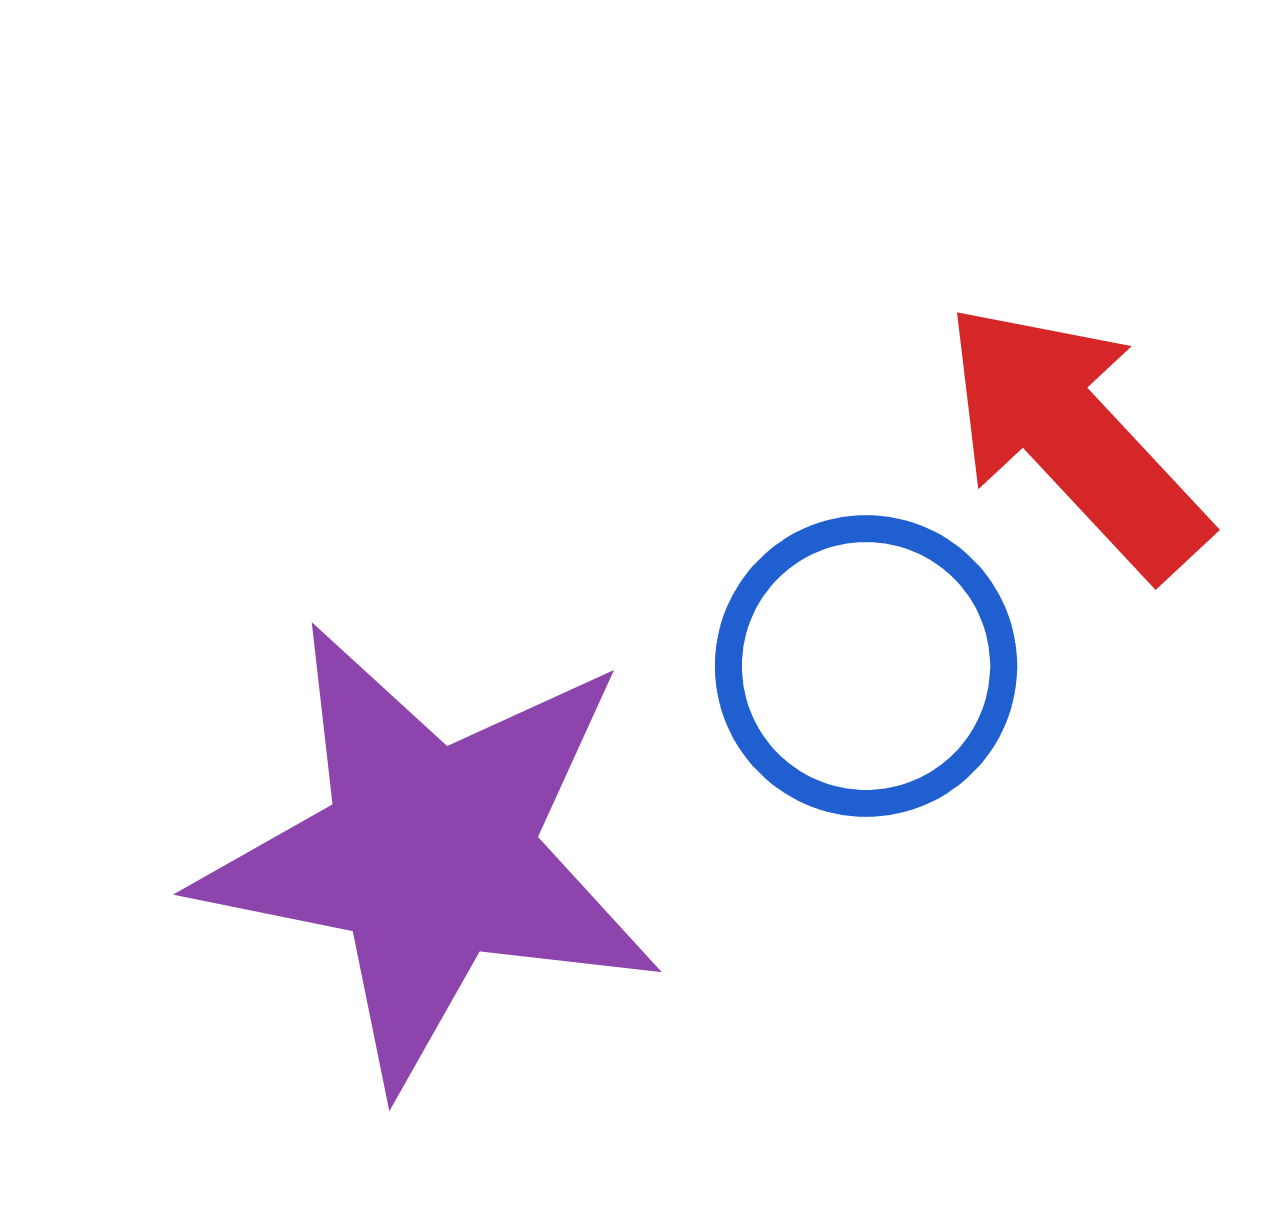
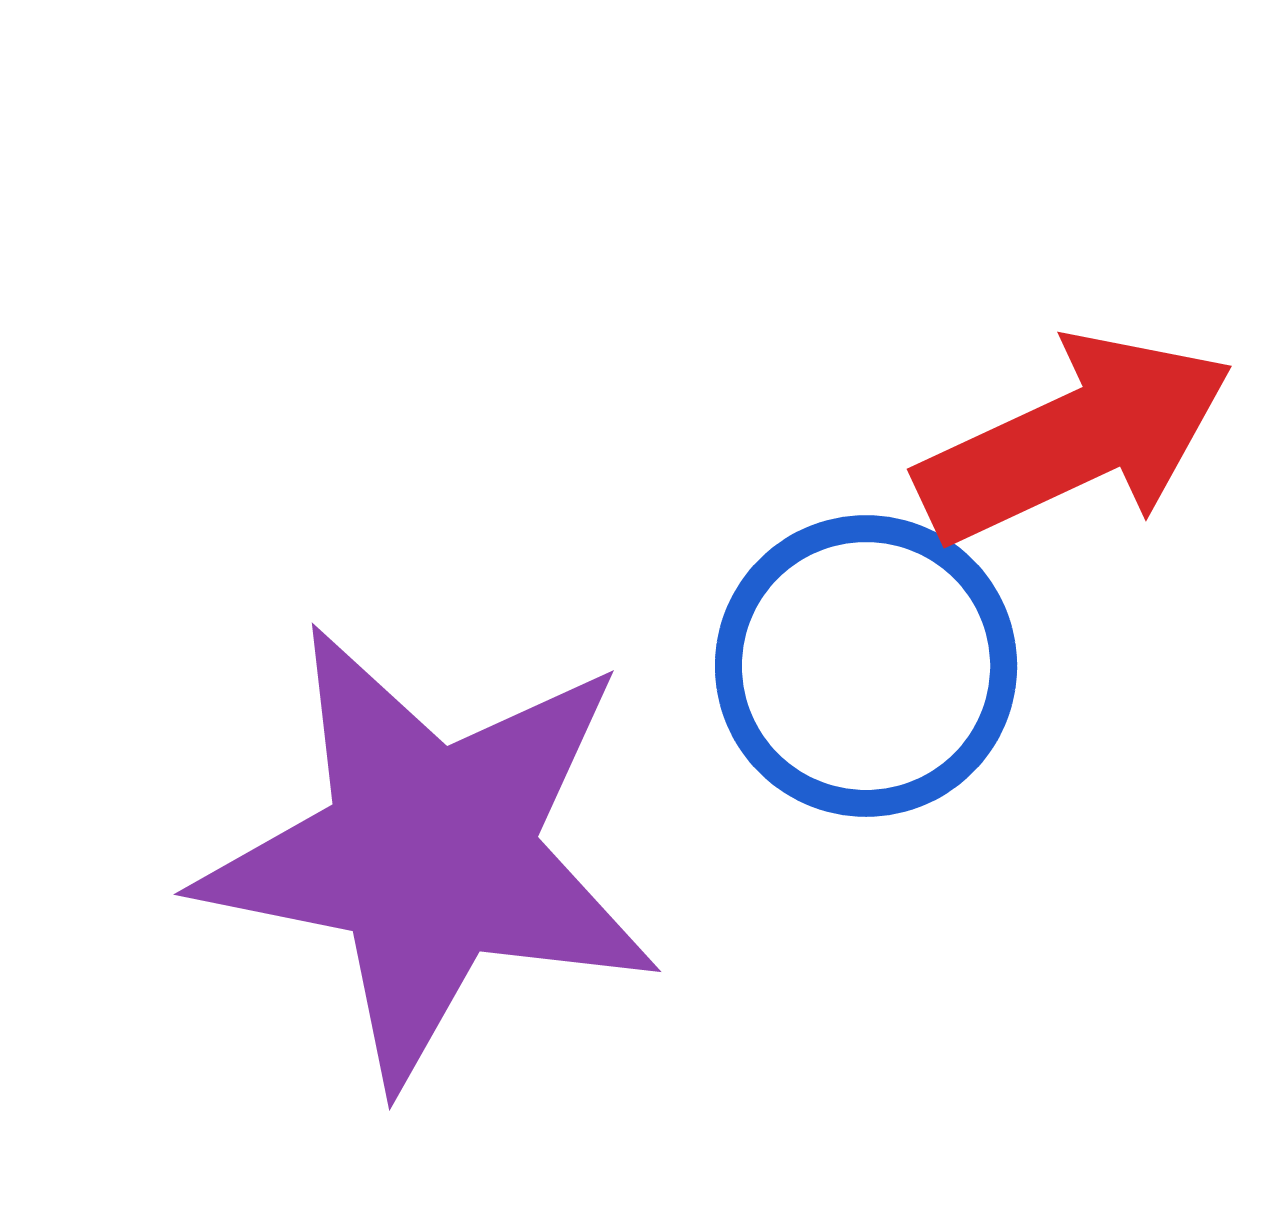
red arrow: rotated 108 degrees clockwise
